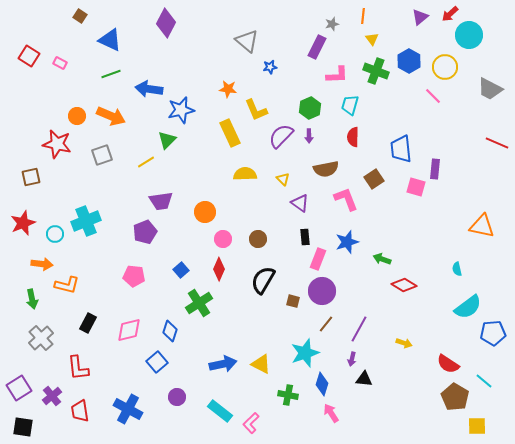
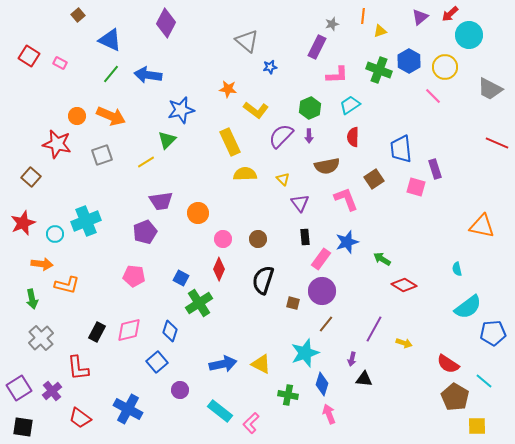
brown square at (80, 16): moved 2 px left, 1 px up; rotated 16 degrees clockwise
yellow triangle at (372, 39): moved 8 px right, 8 px up; rotated 48 degrees clockwise
green cross at (376, 71): moved 3 px right, 1 px up
green line at (111, 74): rotated 30 degrees counterclockwise
blue arrow at (149, 89): moved 1 px left, 14 px up
cyan trapezoid at (350, 105): rotated 40 degrees clockwise
yellow L-shape at (256, 110): rotated 30 degrees counterclockwise
yellow rectangle at (230, 133): moved 9 px down
brown semicircle at (326, 169): moved 1 px right, 3 px up
purple rectangle at (435, 169): rotated 24 degrees counterclockwise
brown square at (31, 177): rotated 36 degrees counterclockwise
purple triangle at (300, 203): rotated 18 degrees clockwise
orange circle at (205, 212): moved 7 px left, 1 px down
pink rectangle at (318, 259): moved 3 px right; rotated 15 degrees clockwise
green arrow at (382, 259): rotated 12 degrees clockwise
blue square at (181, 270): moved 8 px down; rotated 21 degrees counterclockwise
black semicircle at (263, 280): rotated 12 degrees counterclockwise
brown square at (293, 301): moved 2 px down
black rectangle at (88, 323): moved 9 px right, 9 px down
purple line at (359, 329): moved 15 px right
purple cross at (52, 396): moved 5 px up
purple circle at (177, 397): moved 3 px right, 7 px up
red trapezoid at (80, 411): moved 7 px down; rotated 45 degrees counterclockwise
pink arrow at (331, 413): moved 2 px left, 1 px down; rotated 12 degrees clockwise
